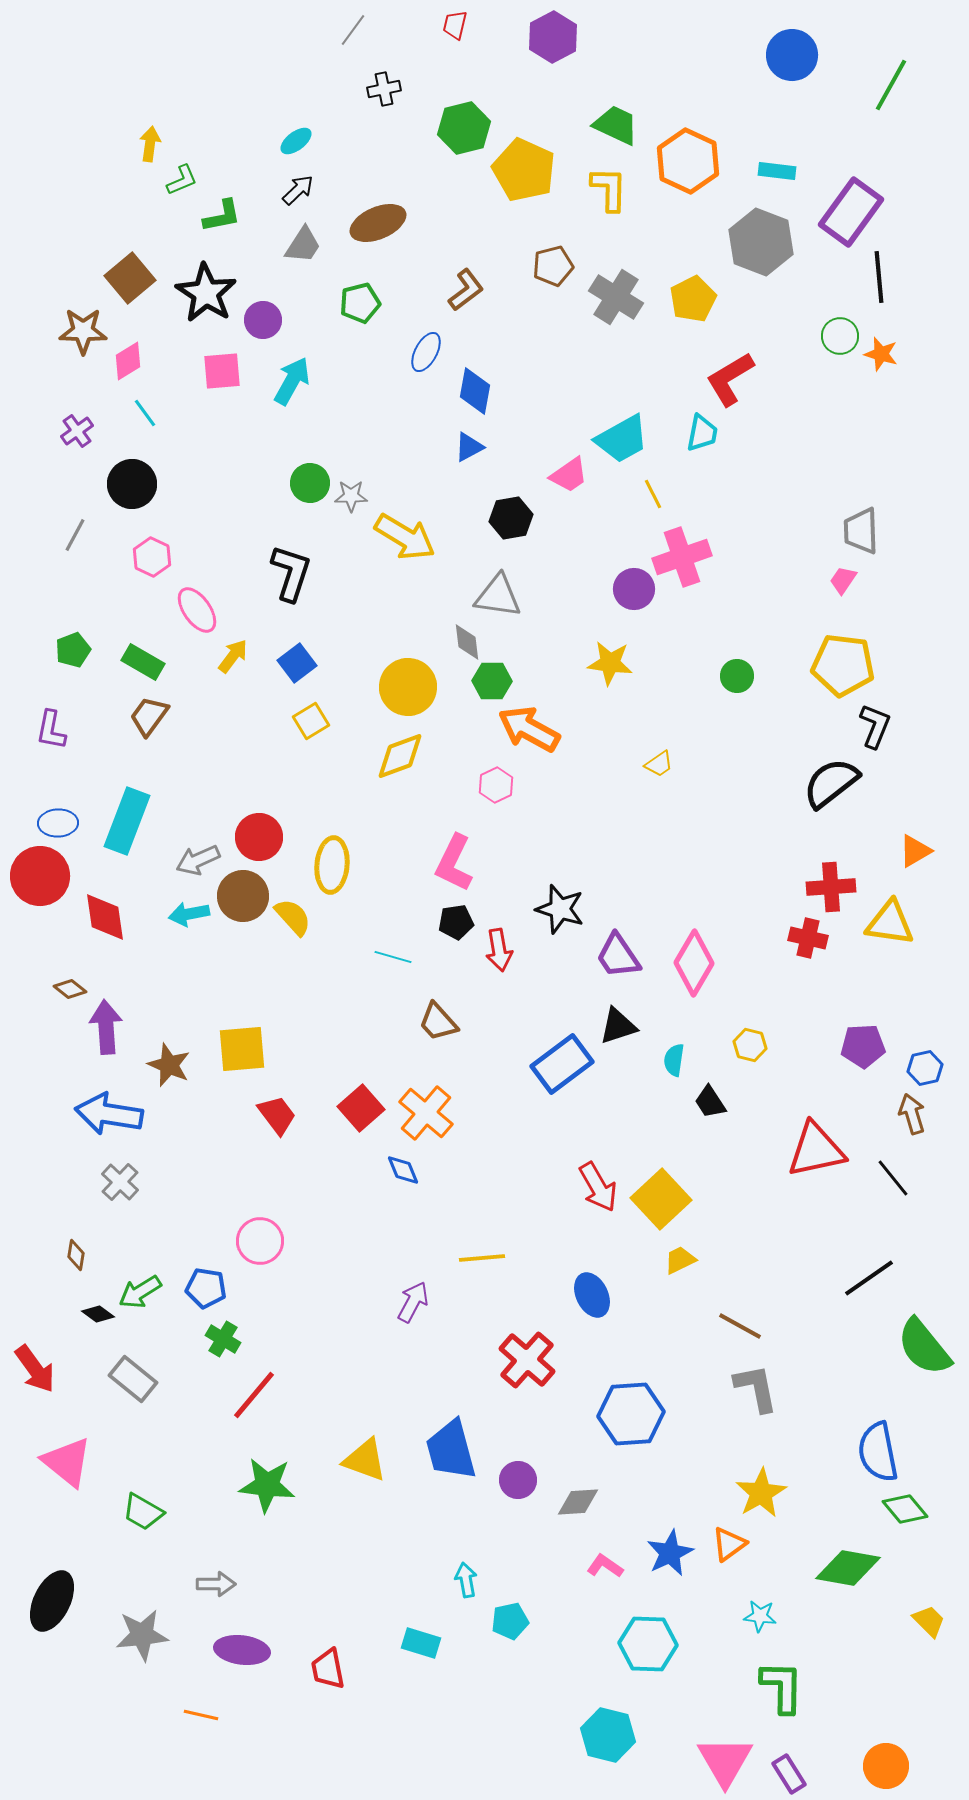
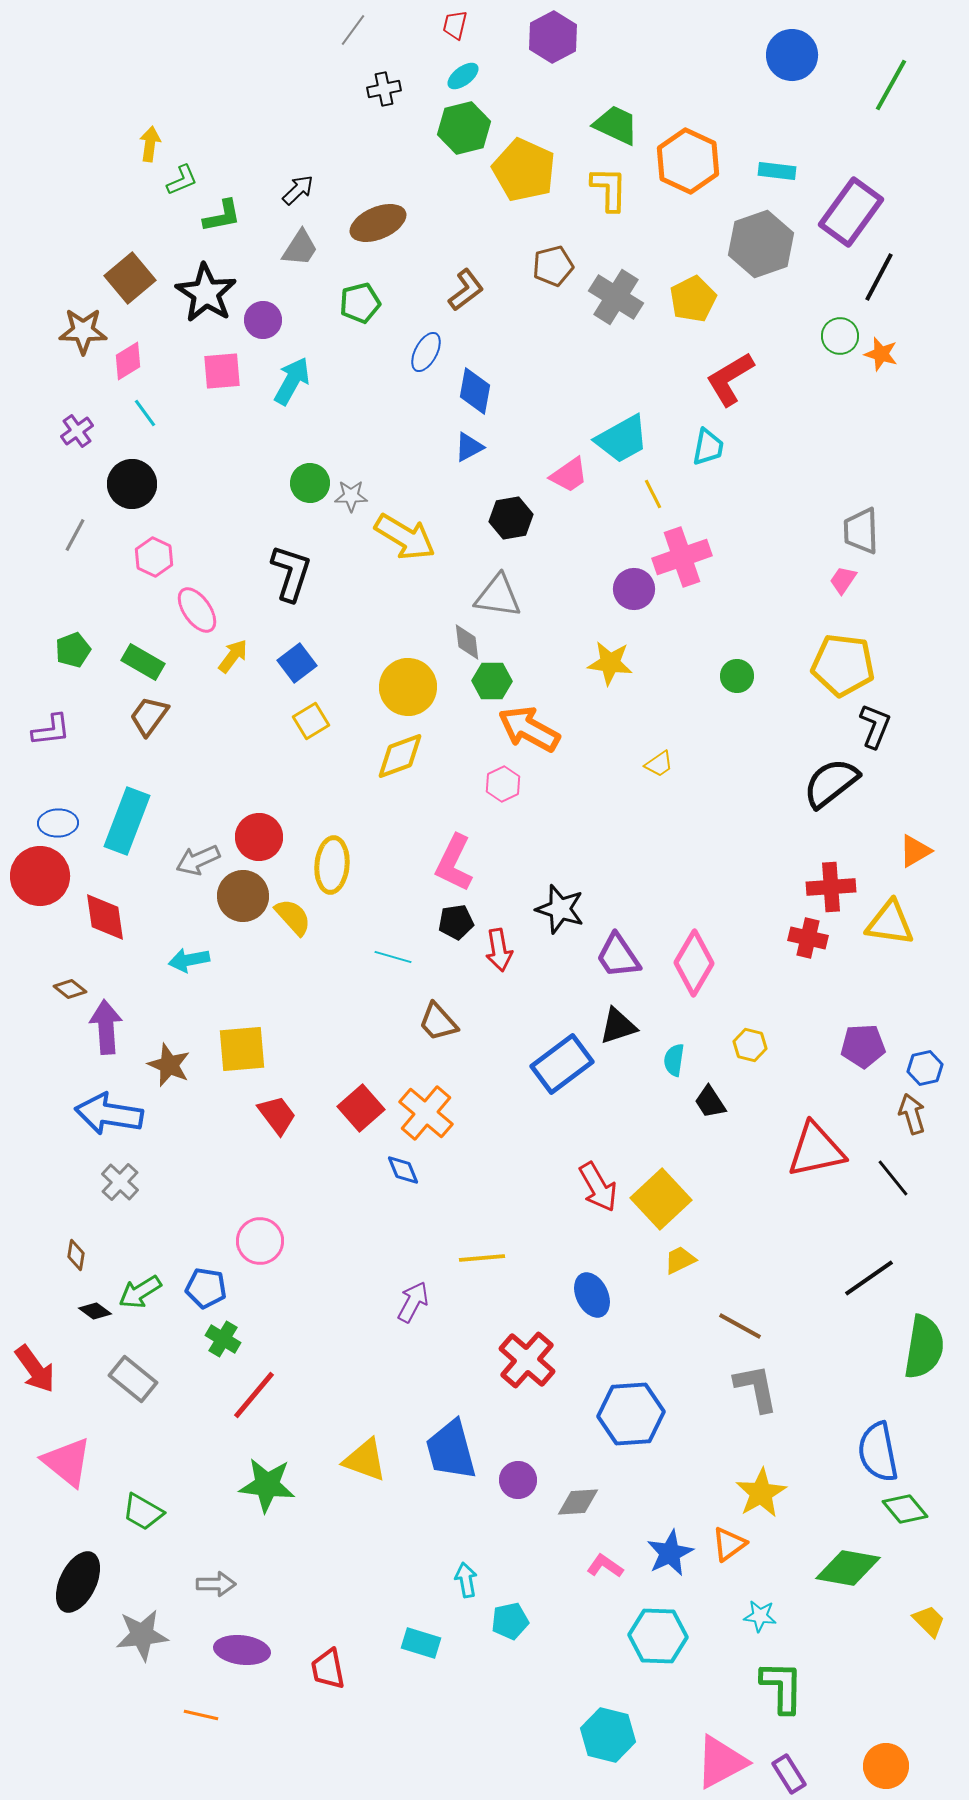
cyan ellipse at (296, 141): moved 167 px right, 65 px up
gray hexagon at (761, 242): moved 2 px down; rotated 20 degrees clockwise
gray trapezoid at (303, 245): moved 3 px left, 3 px down
black line at (879, 277): rotated 33 degrees clockwise
cyan trapezoid at (702, 433): moved 6 px right, 14 px down
pink hexagon at (152, 557): moved 2 px right
purple L-shape at (51, 730): rotated 108 degrees counterclockwise
pink hexagon at (496, 785): moved 7 px right, 1 px up
cyan arrow at (189, 914): moved 46 px down
black diamond at (98, 1314): moved 3 px left, 3 px up
green semicircle at (924, 1347): rotated 132 degrees counterclockwise
black ellipse at (52, 1601): moved 26 px right, 19 px up
cyan hexagon at (648, 1644): moved 10 px right, 8 px up
pink triangle at (725, 1761): moved 4 px left, 1 px down; rotated 32 degrees clockwise
